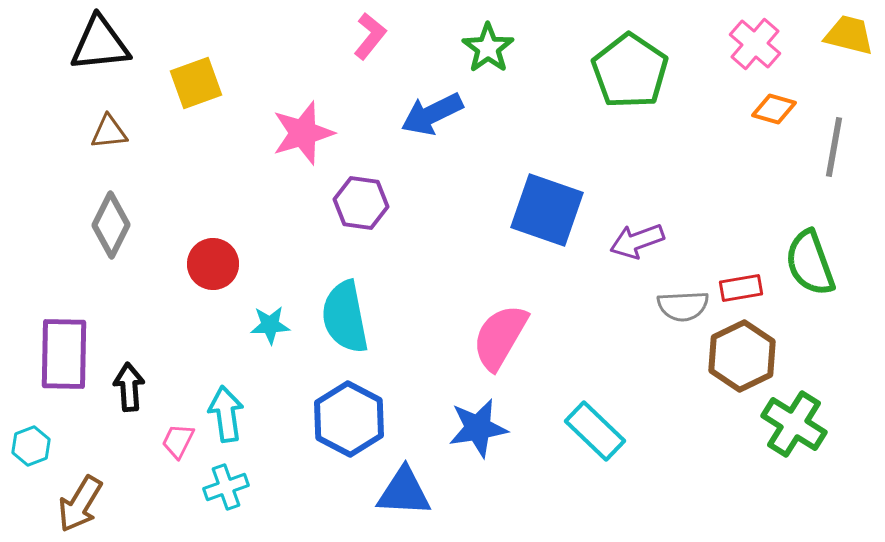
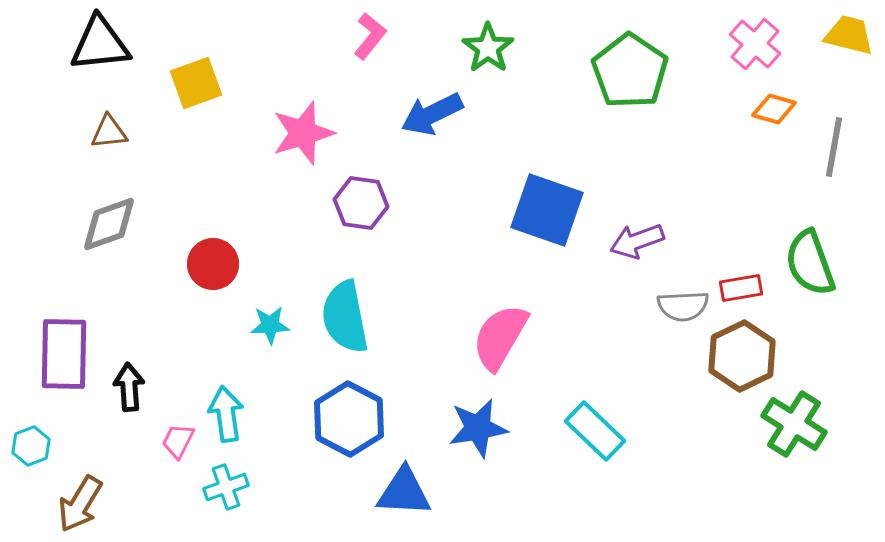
gray diamond: moved 2 px left, 1 px up; rotated 44 degrees clockwise
